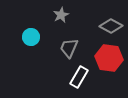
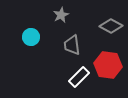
gray trapezoid: moved 3 px right, 3 px up; rotated 30 degrees counterclockwise
red hexagon: moved 1 px left, 7 px down
white rectangle: rotated 15 degrees clockwise
